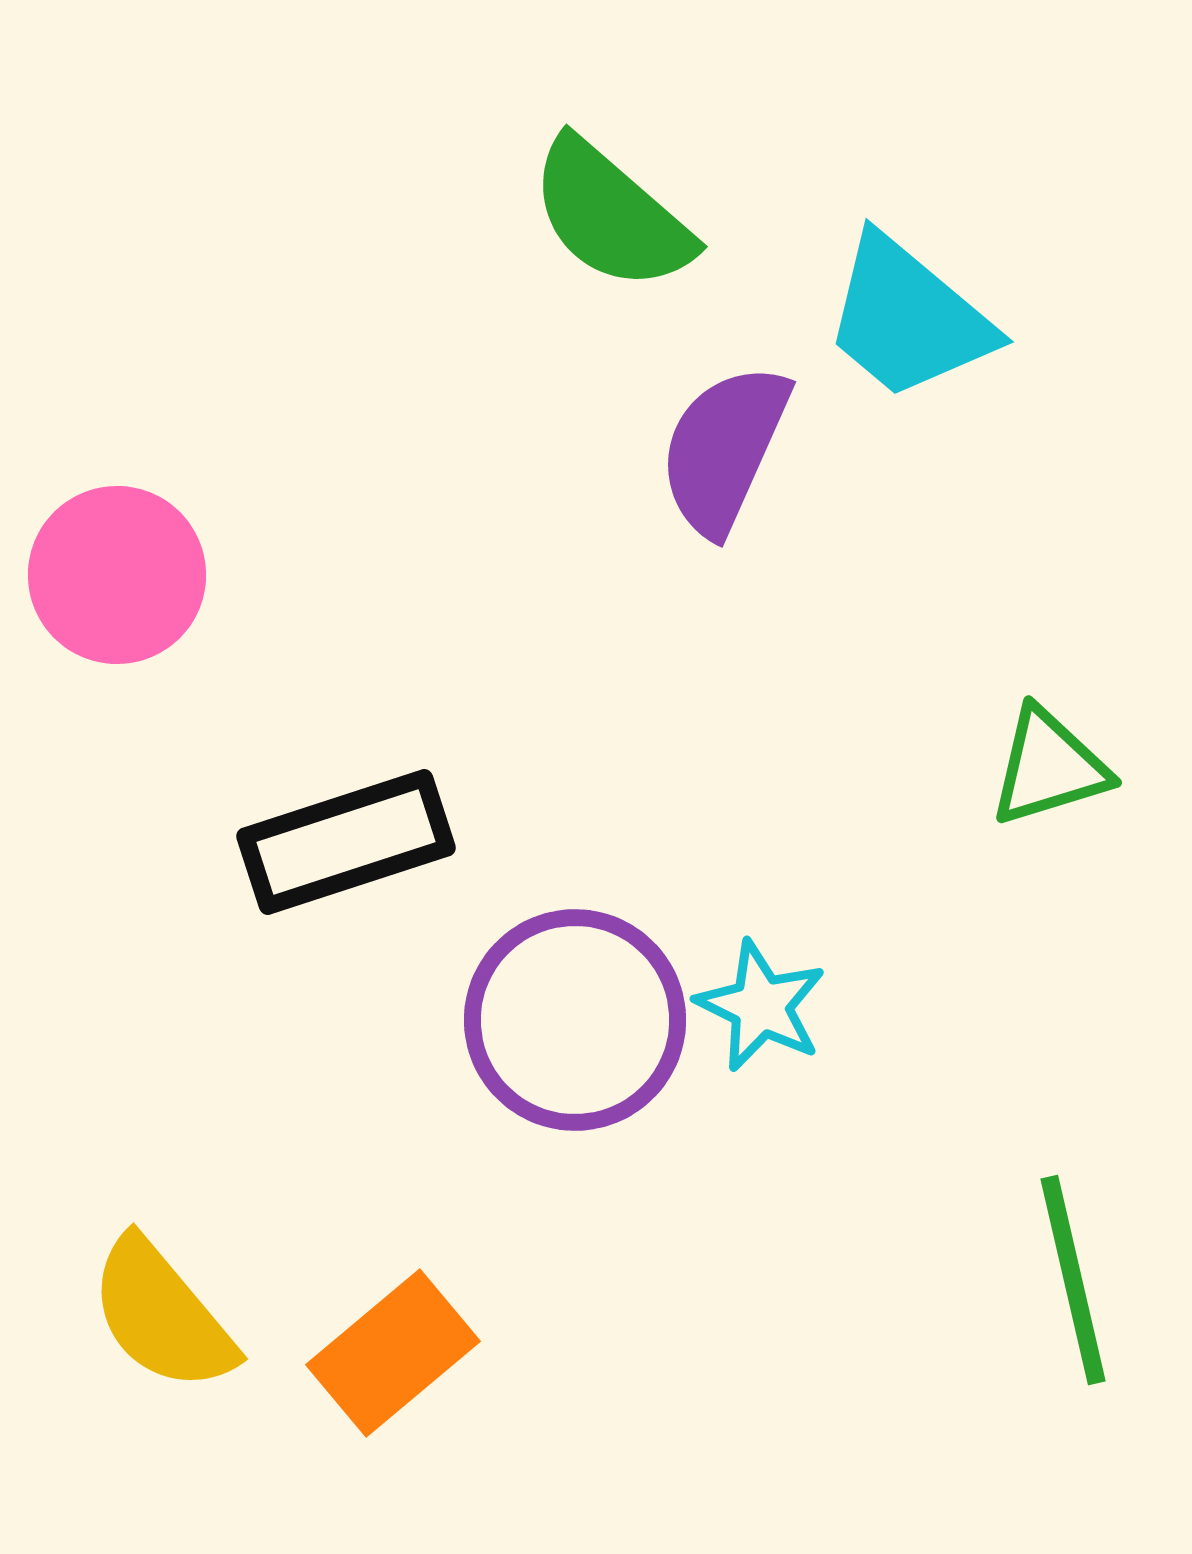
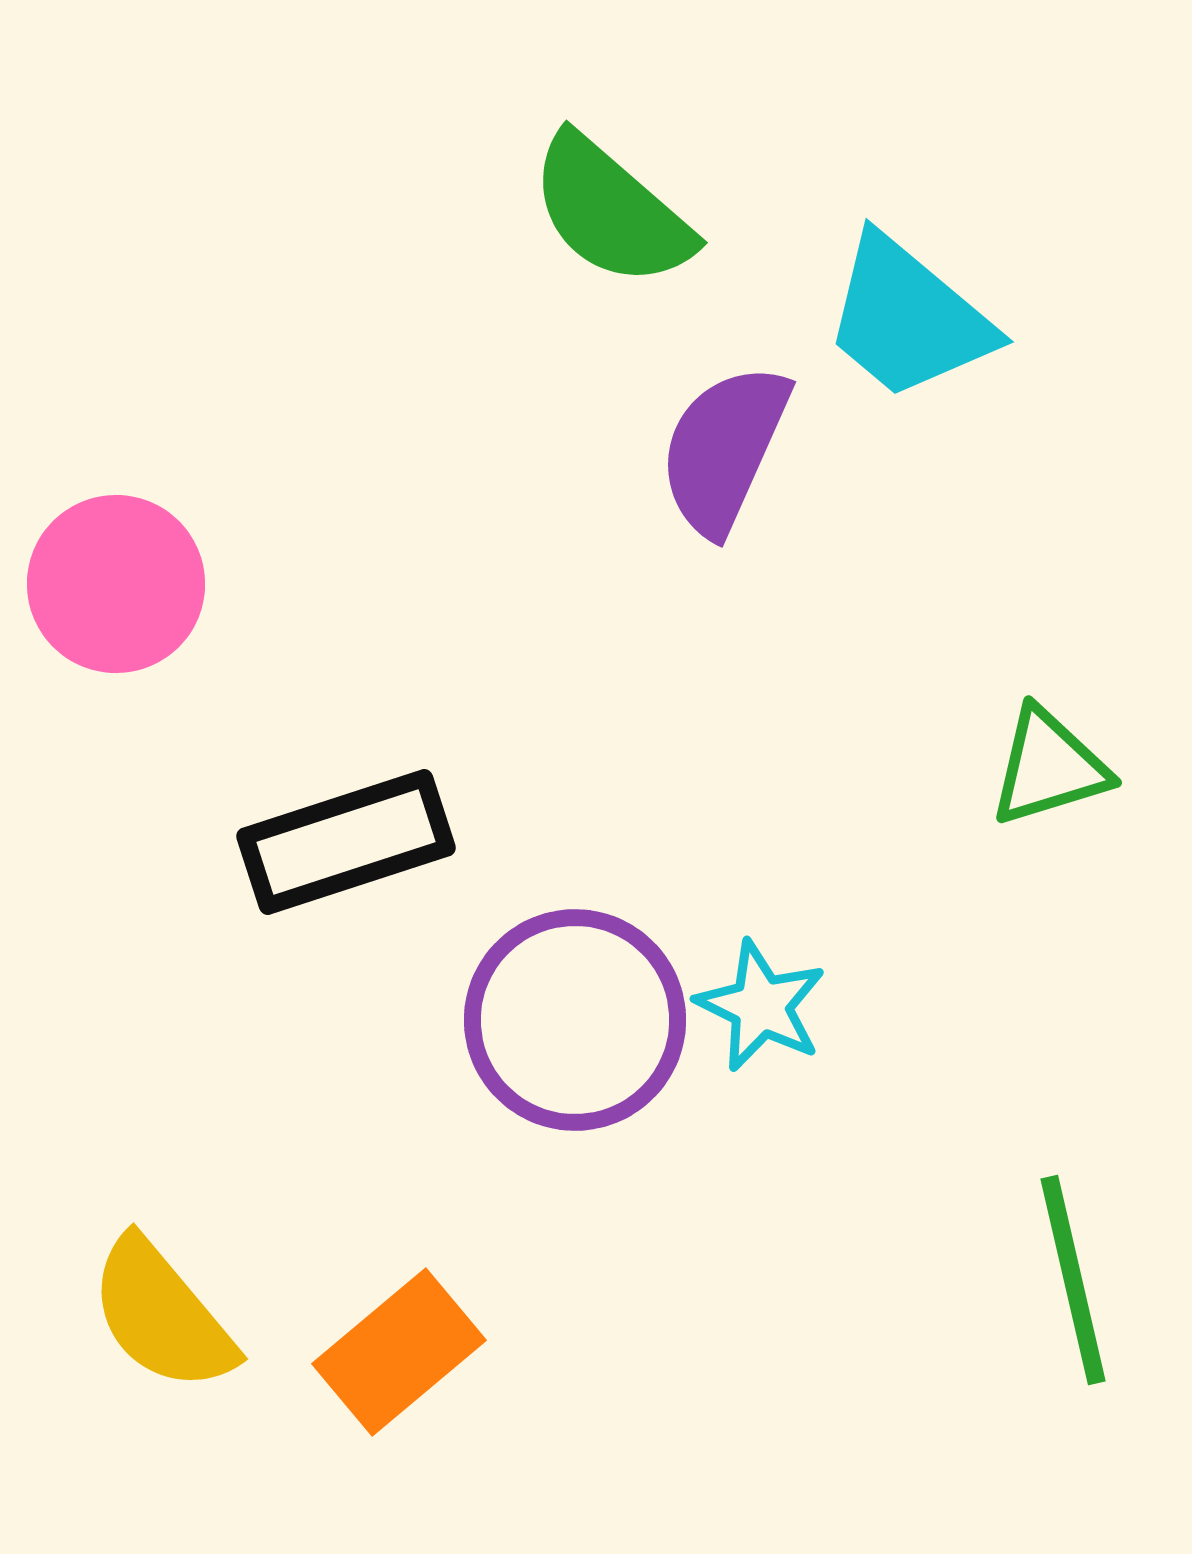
green semicircle: moved 4 px up
pink circle: moved 1 px left, 9 px down
orange rectangle: moved 6 px right, 1 px up
